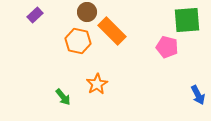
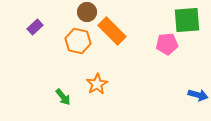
purple rectangle: moved 12 px down
pink pentagon: moved 3 px up; rotated 20 degrees counterclockwise
blue arrow: rotated 48 degrees counterclockwise
